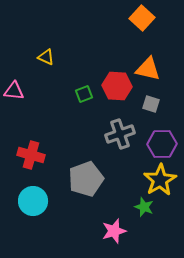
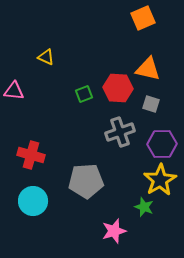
orange square: moved 1 px right; rotated 25 degrees clockwise
red hexagon: moved 1 px right, 2 px down
gray cross: moved 2 px up
gray pentagon: moved 2 px down; rotated 16 degrees clockwise
